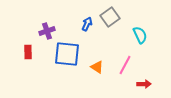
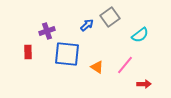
blue arrow: moved 1 px down; rotated 24 degrees clockwise
cyan semicircle: rotated 78 degrees clockwise
pink line: rotated 12 degrees clockwise
